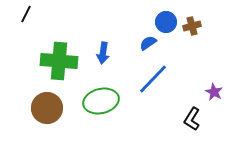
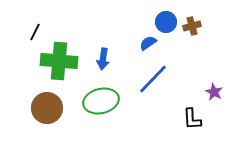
black line: moved 9 px right, 18 px down
blue arrow: moved 6 px down
black L-shape: rotated 35 degrees counterclockwise
